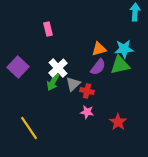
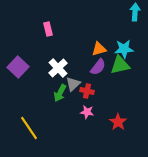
green arrow: moved 7 px right, 11 px down
